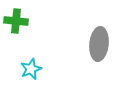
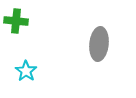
cyan star: moved 5 px left, 2 px down; rotated 15 degrees counterclockwise
